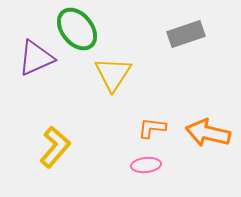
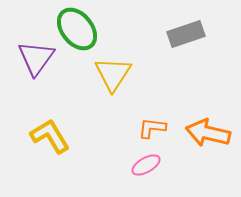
purple triangle: rotated 30 degrees counterclockwise
yellow L-shape: moved 5 px left, 11 px up; rotated 72 degrees counterclockwise
pink ellipse: rotated 24 degrees counterclockwise
